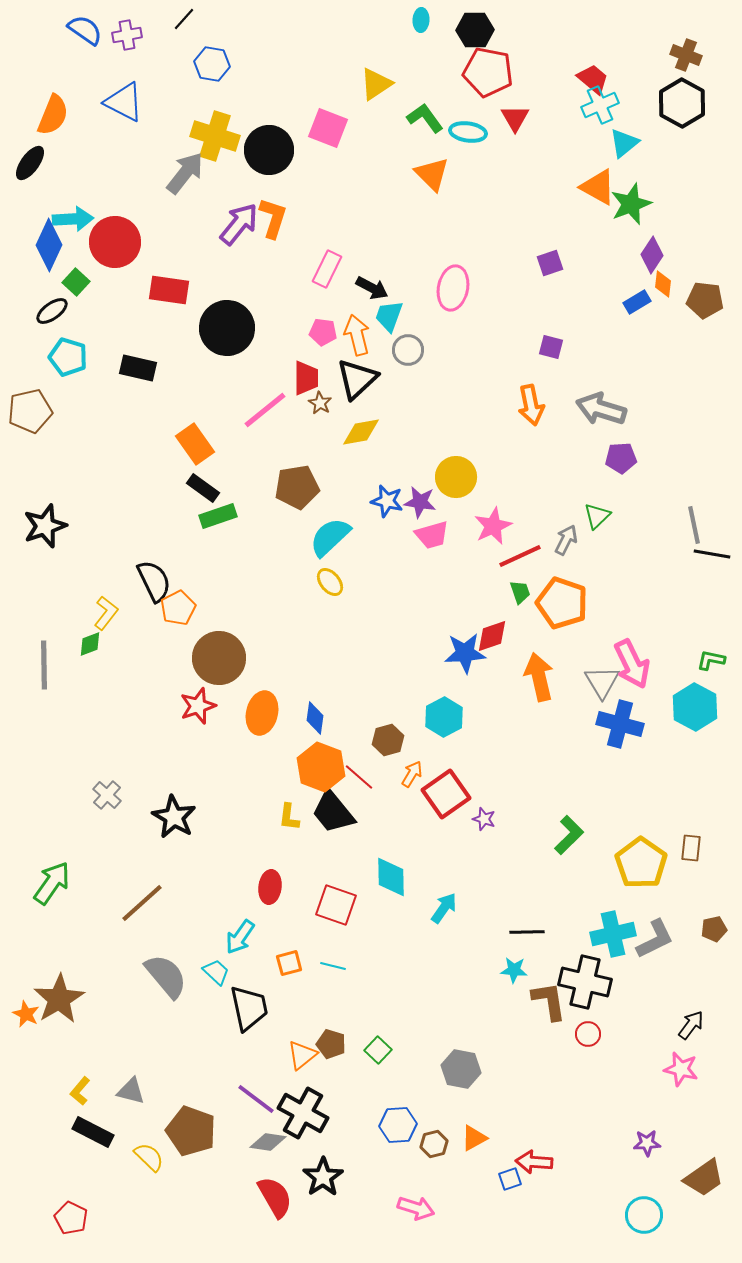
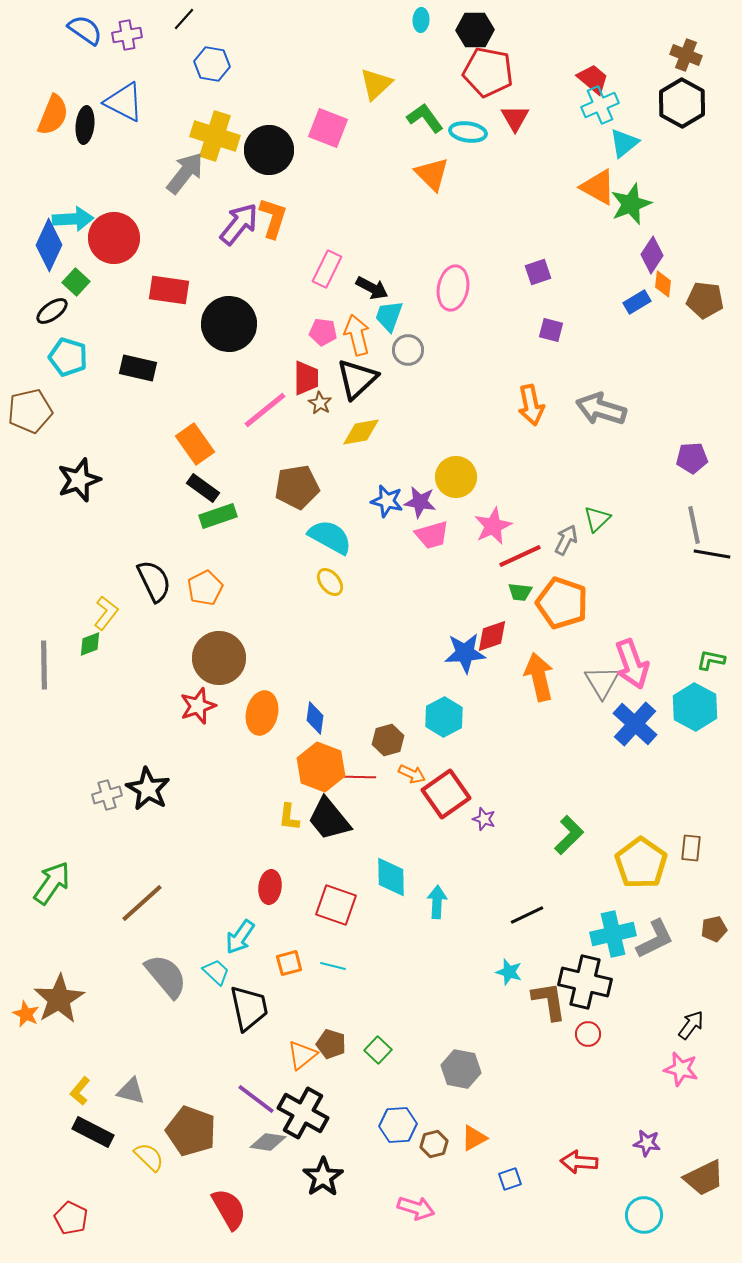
yellow triangle at (376, 84): rotated 9 degrees counterclockwise
black ellipse at (30, 163): moved 55 px right, 38 px up; rotated 30 degrees counterclockwise
red circle at (115, 242): moved 1 px left, 4 px up
purple square at (550, 263): moved 12 px left, 9 px down
black circle at (227, 328): moved 2 px right, 4 px up
purple square at (551, 347): moved 17 px up
purple pentagon at (621, 458): moved 71 px right
green triangle at (597, 516): moved 3 px down
black star at (45, 526): moved 34 px right, 46 px up
cyan semicircle at (330, 537): rotated 72 degrees clockwise
green trapezoid at (520, 592): rotated 115 degrees clockwise
orange pentagon at (178, 608): moved 27 px right, 20 px up
pink arrow at (632, 664): rotated 6 degrees clockwise
blue cross at (620, 724): moved 15 px right; rotated 27 degrees clockwise
orange arrow at (412, 774): rotated 84 degrees clockwise
red line at (359, 777): rotated 40 degrees counterclockwise
gray cross at (107, 795): rotated 32 degrees clockwise
black trapezoid at (333, 812): moved 4 px left, 7 px down
black star at (174, 817): moved 26 px left, 28 px up
cyan arrow at (444, 908): moved 7 px left, 6 px up; rotated 32 degrees counterclockwise
black line at (527, 932): moved 17 px up; rotated 24 degrees counterclockwise
cyan star at (514, 970): moved 5 px left, 2 px down; rotated 12 degrees clockwise
purple star at (647, 1143): rotated 12 degrees clockwise
red arrow at (534, 1162): moved 45 px right
brown trapezoid at (704, 1178): rotated 9 degrees clockwise
red semicircle at (275, 1197): moved 46 px left, 12 px down
